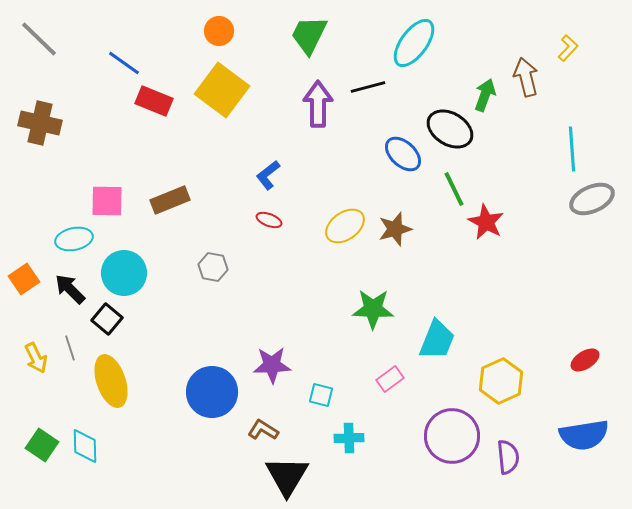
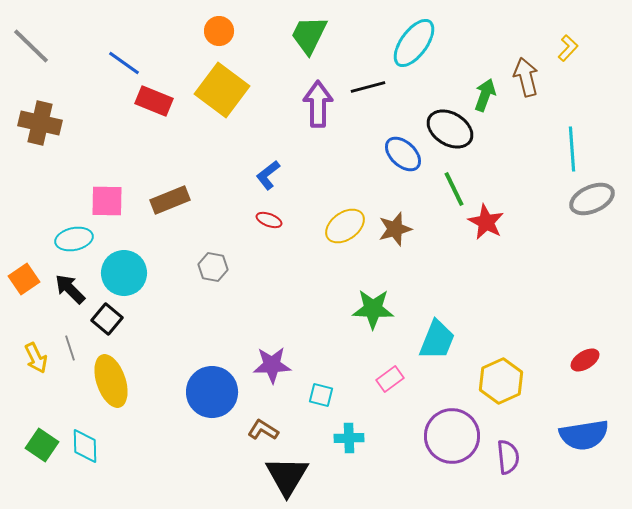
gray line at (39, 39): moved 8 px left, 7 px down
